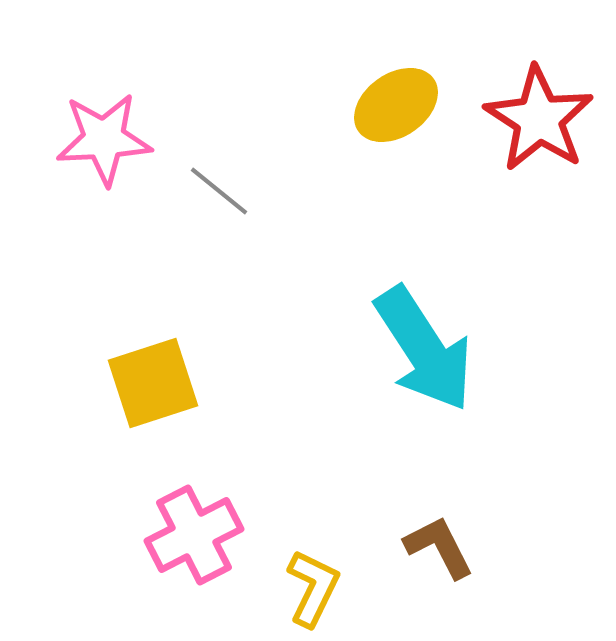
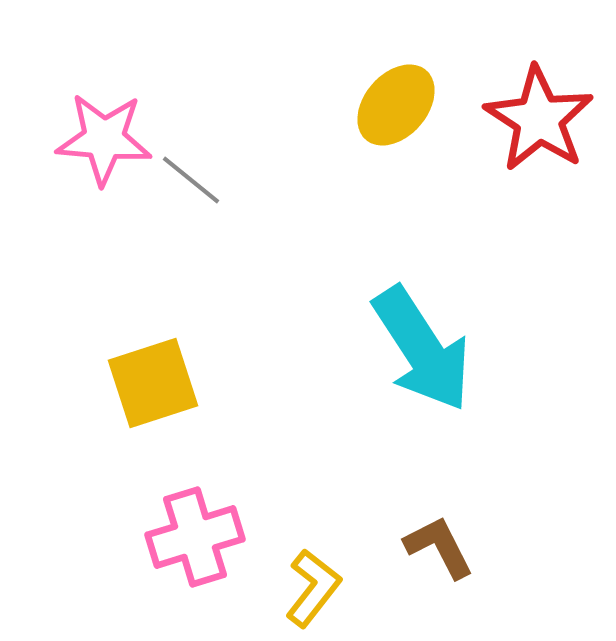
yellow ellipse: rotated 14 degrees counterclockwise
pink star: rotated 8 degrees clockwise
gray line: moved 28 px left, 11 px up
cyan arrow: moved 2 px left
pink cross: moved 1 px right, 2 px down; rotated 10 degrees clockwise
yellow L-shape: rotated 12 degrees clockwise
